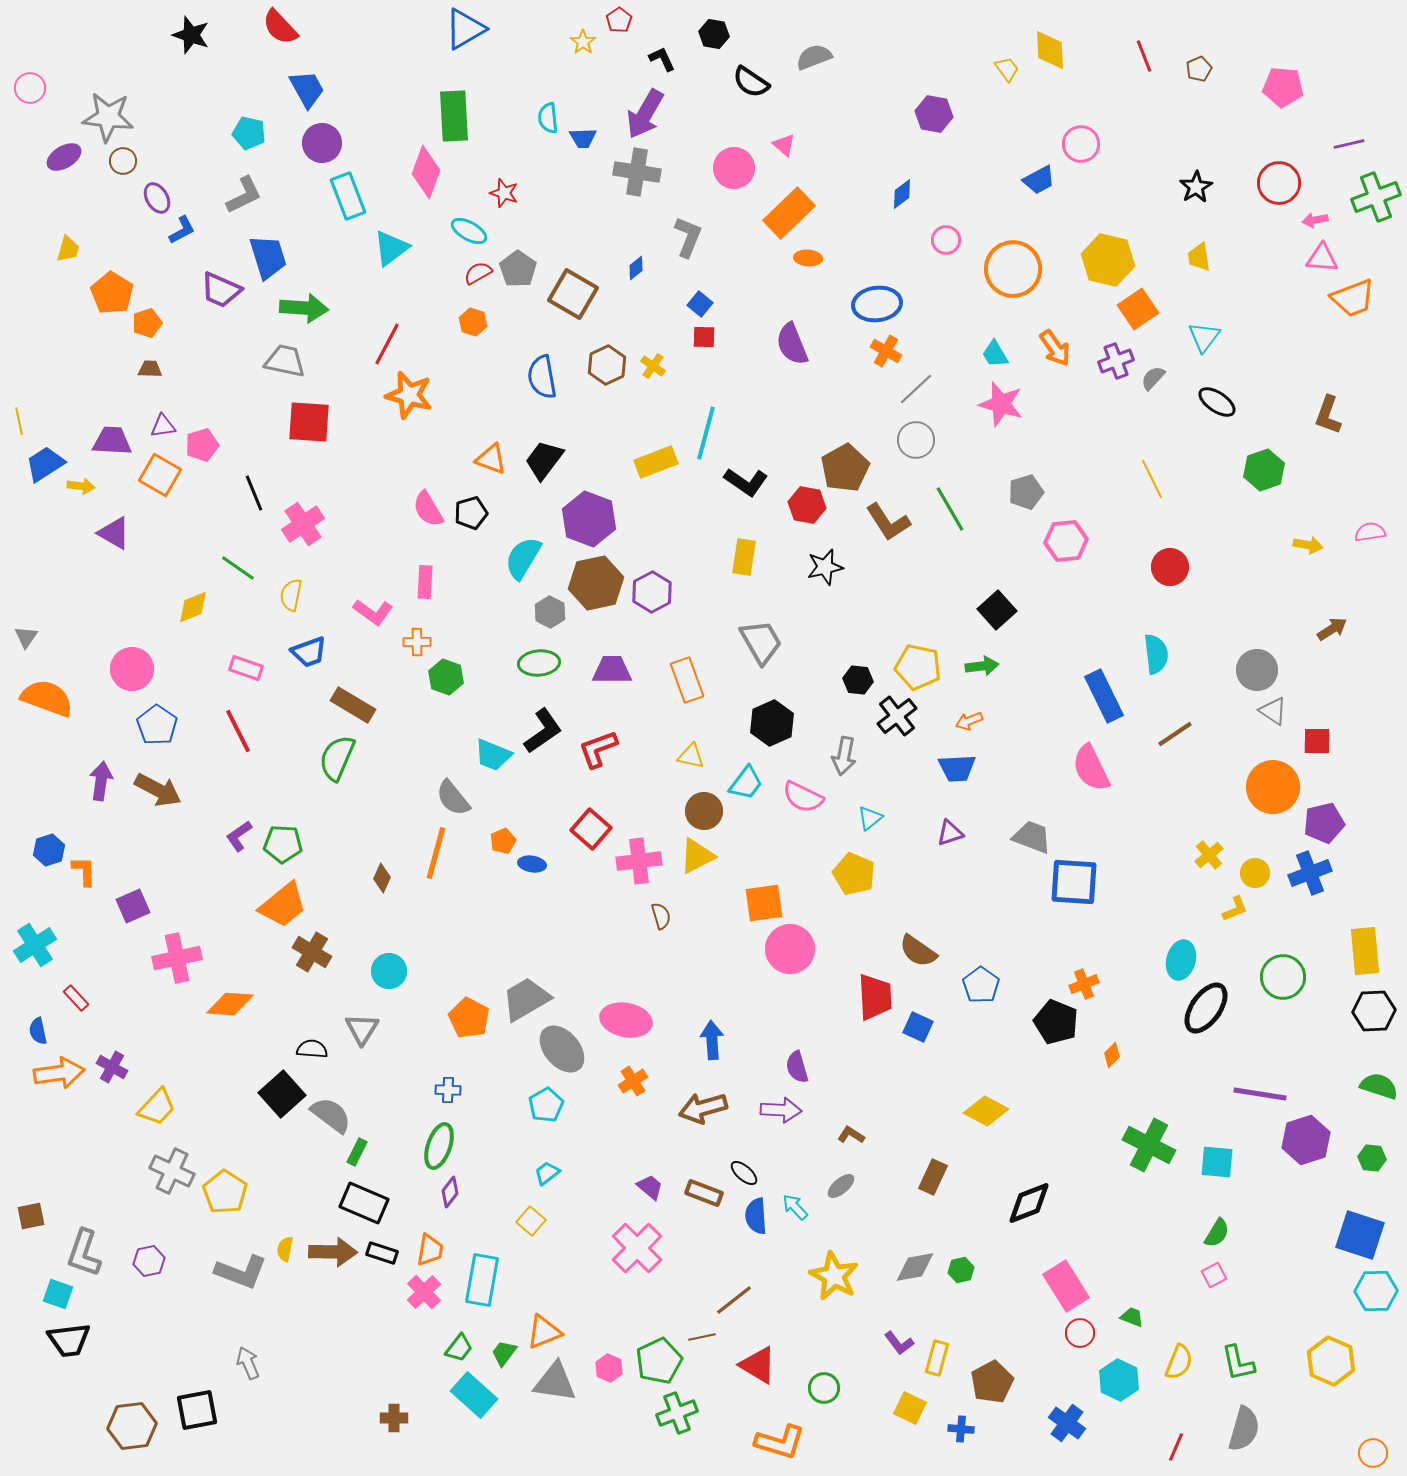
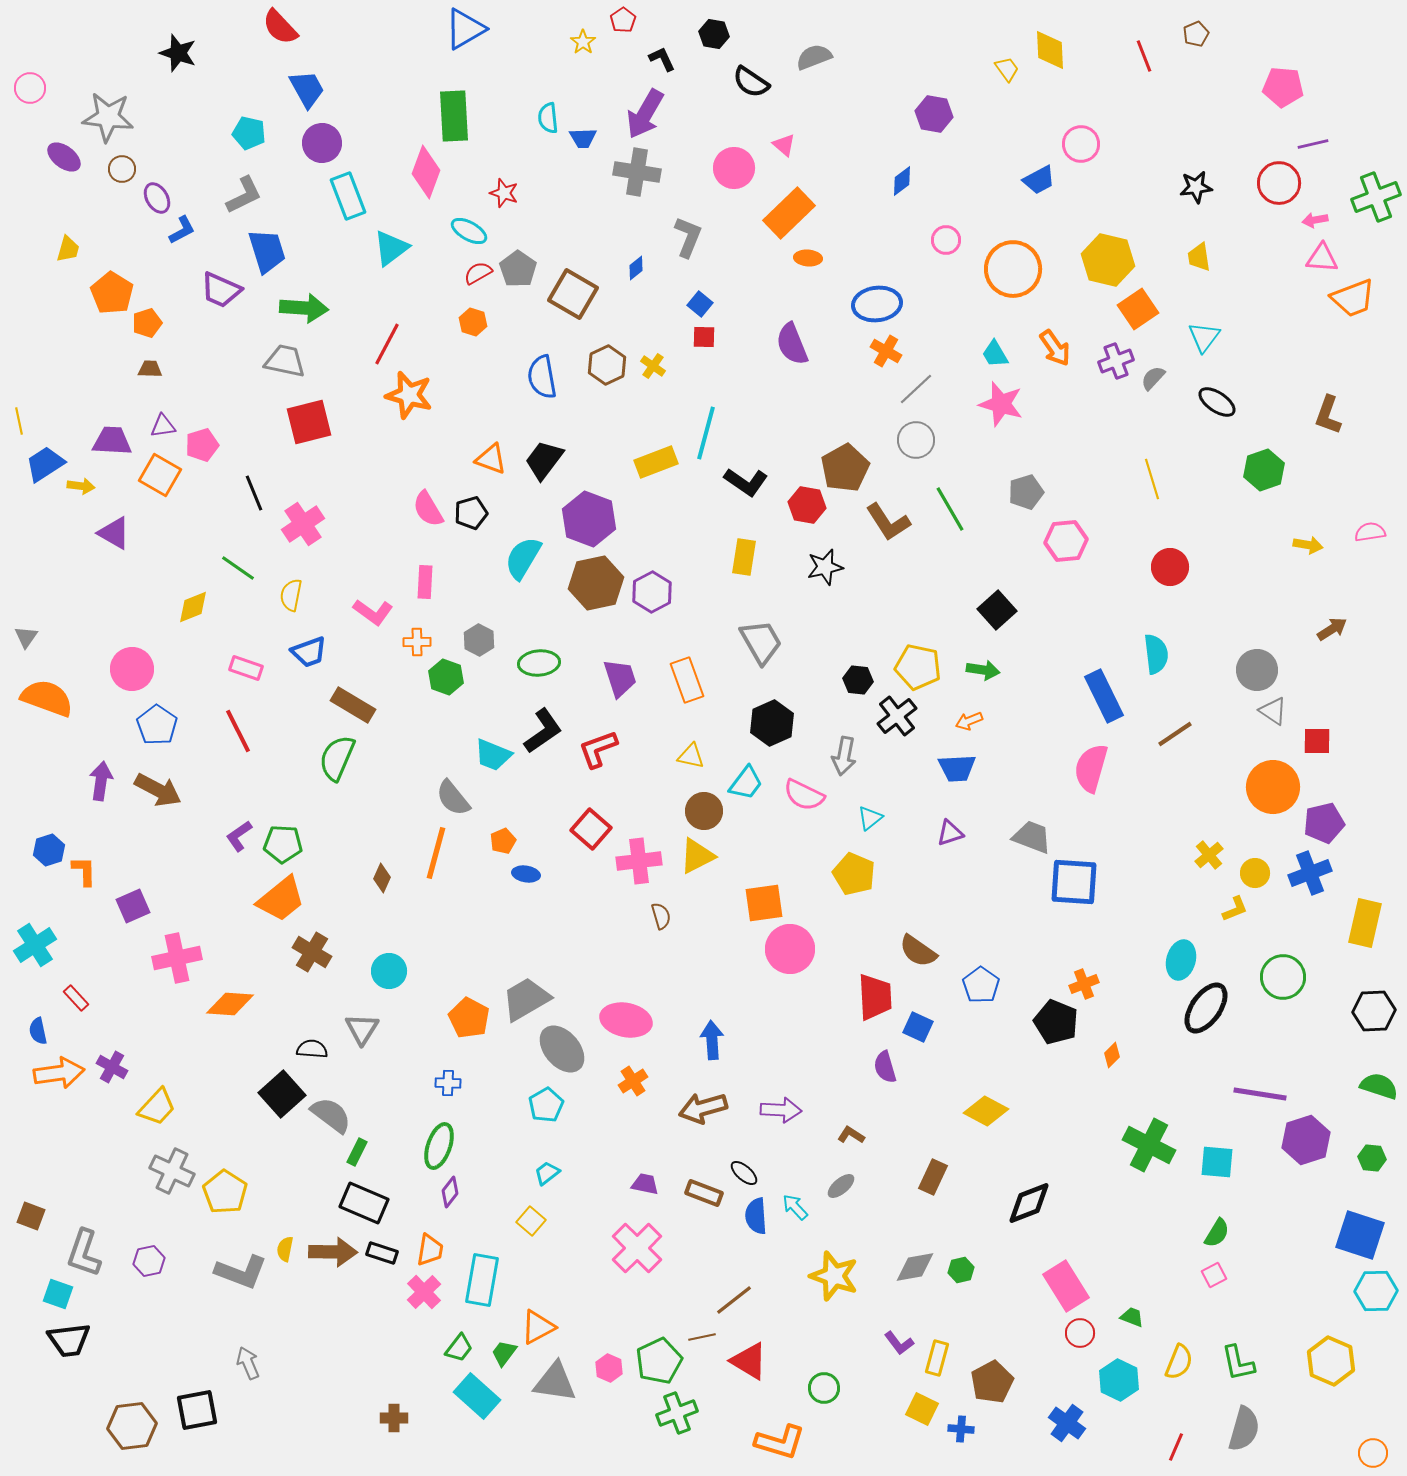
red pentagon at (619, 20): moved 4 px right
black star at (191, 35): moved 13 px left, 18 px down
brown pentagon at (1199, 69): moved 3 px left, 35 px up
purple line at (1349, 144): moved 36 px left
purple ellipse at (64, 157): rotated 68 degrees clockwise
brown circle at (123, 161): moved 1 px left, 8 px down
black star at (1196, 187): rotated 24 degrees clockwise
blue diamond at (902, 194): moved 13 px up
blue trapezoid at (268, 257): moved 1 px left, 6 px up
red square at (309, 422): rotated 18 degrees counterclockwise
yellow line at (1152, 479): rotated 9 degrees clockwise
gray hexagon at (550, 612): moved 71 px left, 28 px down
green arrow at (982, 666): moved 1 px right, 4 px down; rotated 16 degrees clockwise
purple trapezoid at (612, 670): moved 8 px right, 8 px down; rotated 72 degrees clockwise
pink semicircle at (1091, 768): rotated 42 degrees clockwise
pink semicircle at (803, 797): moved 1 px right, 2 px up
blue ellipse at (532, 864): moved 6 px left, 10 px down
orange trapezoid at (283, 905): moved 2 px left, 6 px up
yellow rectangle at (1365, 951): moved 28 px up; rotated 18 degrees clockwise
purple semicircle at (797, 1067): moved 88 px right
blue cross at (448, 1090): moved 7 px up
purple trapezoid at (650, 1187): moved 5 px left, 3 px up; rotated 28 degrees counterclockwise
brown square at (31, 1216): rotated 32 degrees clockwise
yellow star at (834, 1276): rotated 9 degrees counterclockwise
orange triangle at (544, 1332): moved 6 px left, 5 px up; rotated 6 degrees counterclockwise
red triangle at (758, 1365): moved 9 px left, 4 px up
cyan rectangle at (474, 1395): moved 3 px right, 1 px down
yellow square at (910, 1408): moved 12 px right, 1 px down
